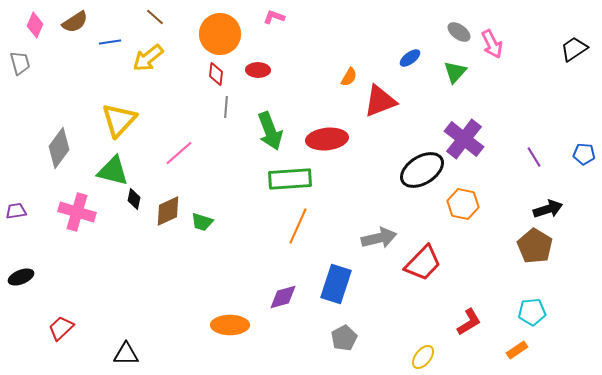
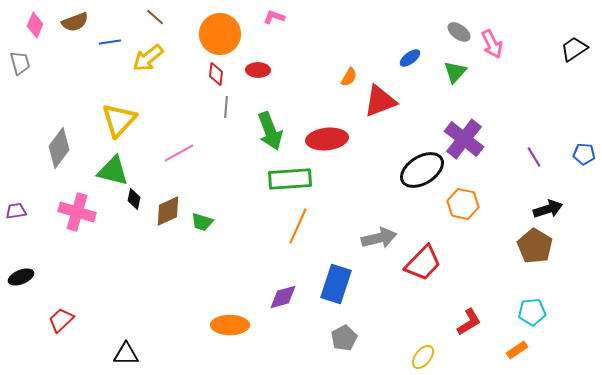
brown semicircle at (75, 22): rotated 12 degrees clockwise
pink line at (179, 153): rotated 12 degrees clockwise
red trapezoid at (61, 328): moved 8 px up
